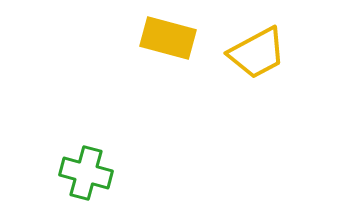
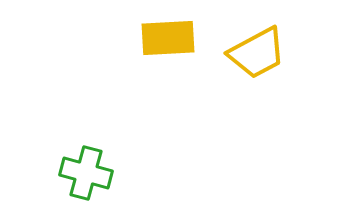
yellow rectangle: rotated 18 degrees counterclockwise
